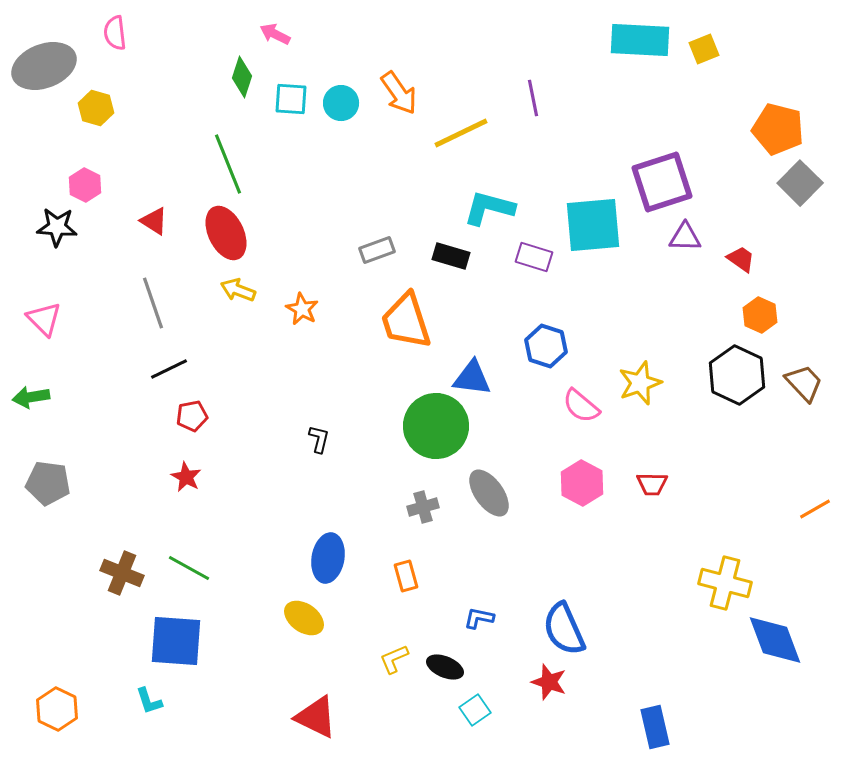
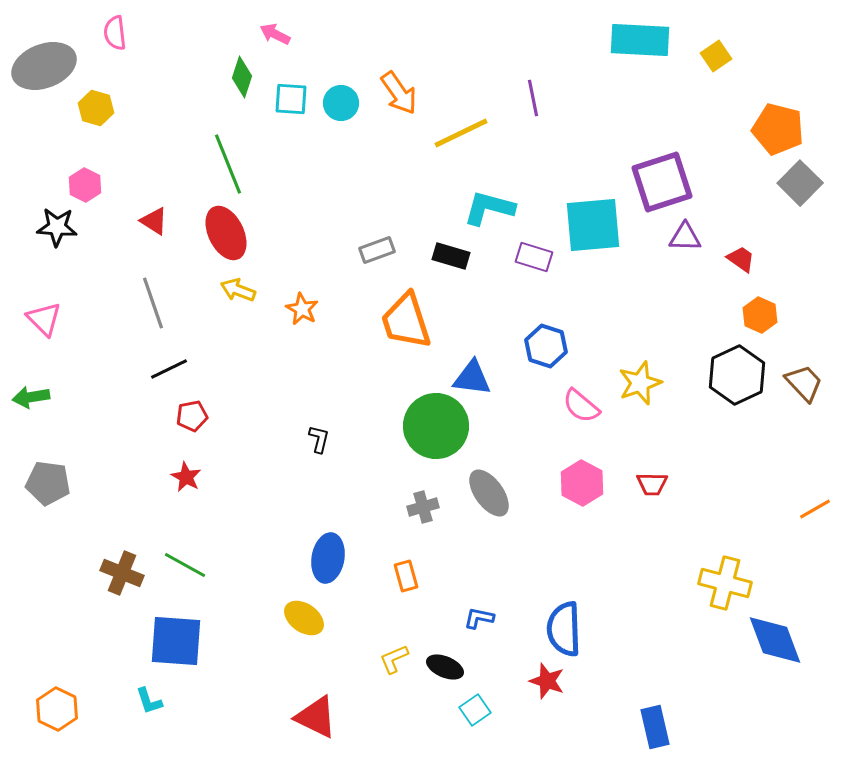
yellow square at (704, 49): moved 12 px right, 7 px down; rotated 12 degrees counterclockwise
black hexagon at (737, 375): rotated 10 degrees clockwise
green line at (189, 568): moved 4 px left, 3 px up
blue semicircle at (564, 629): rotated 22 degrees clockwise
red star at (549, 682): moved 2 px left, 1 px up
